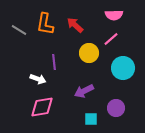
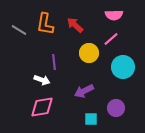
cyan circle: moved 1 px up
white arrow: moved 4 px right, 1 px down
